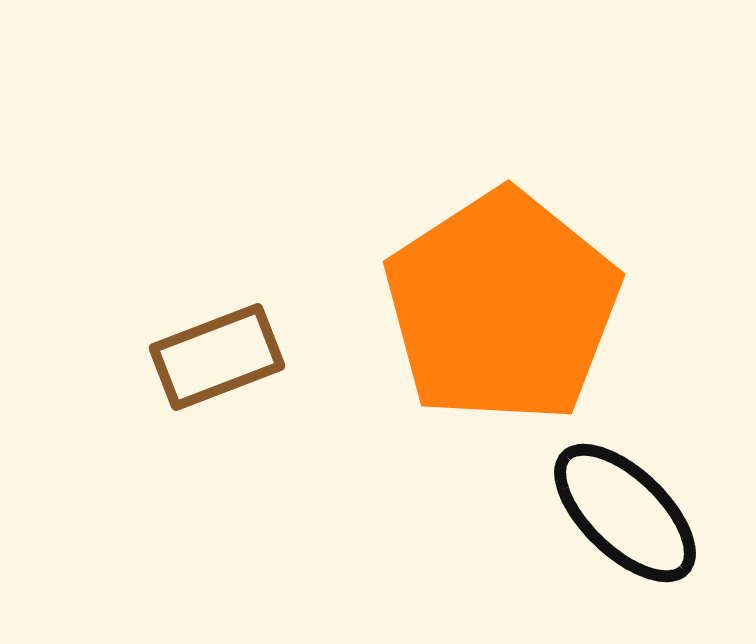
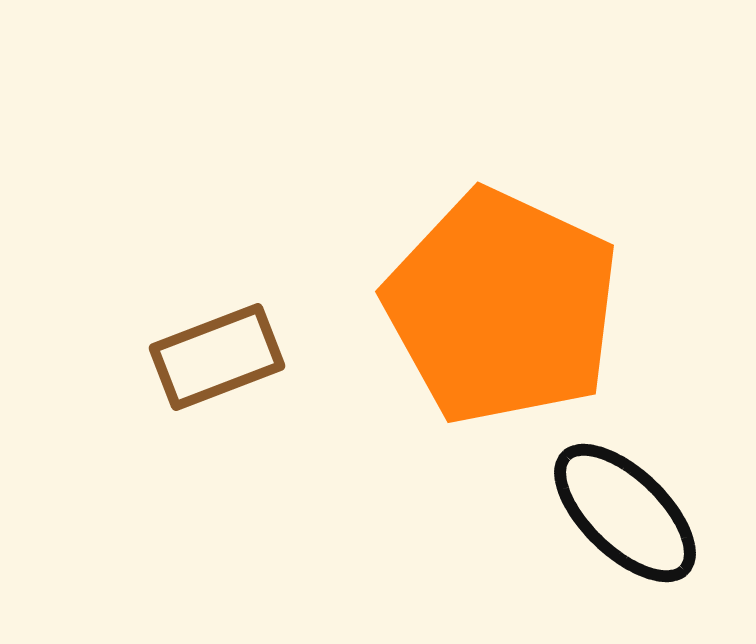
orange pentagon: rotated 14 degrees counterclockwise
